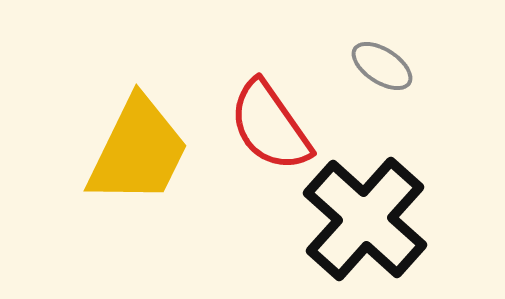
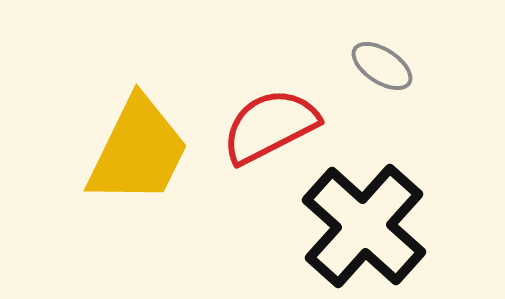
red semicircle: rotated 98 degrees clockwise
black cross: moved 1 px left, 7 px down
